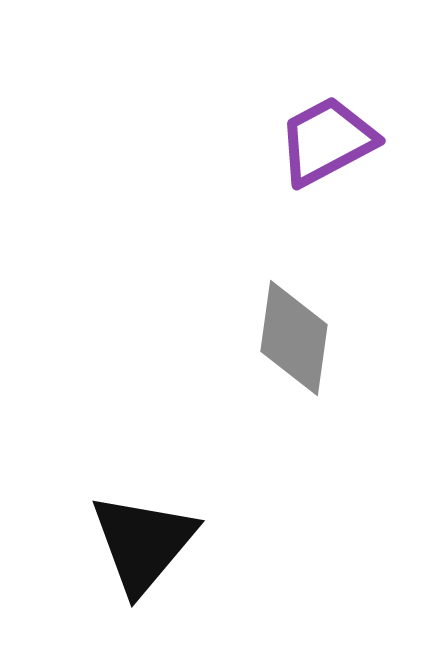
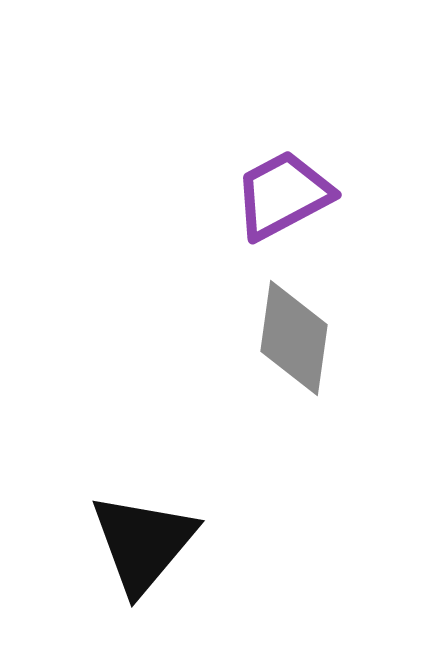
purple trapezoid: moved 44 px left, 54 px down
